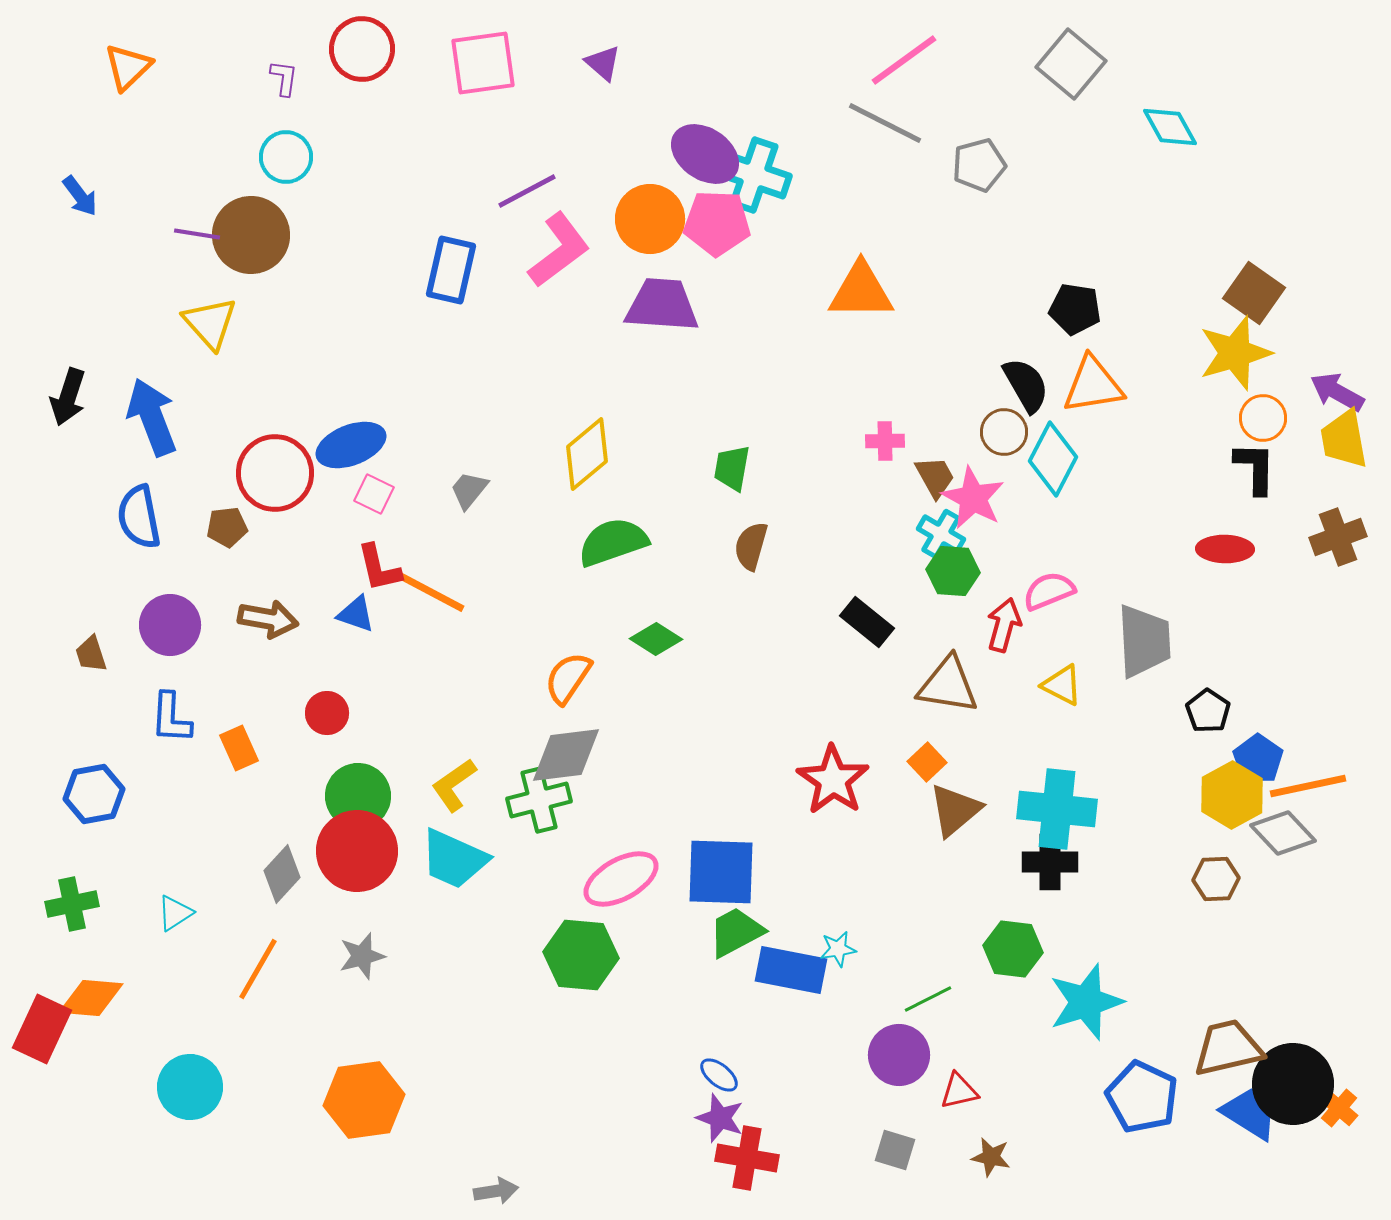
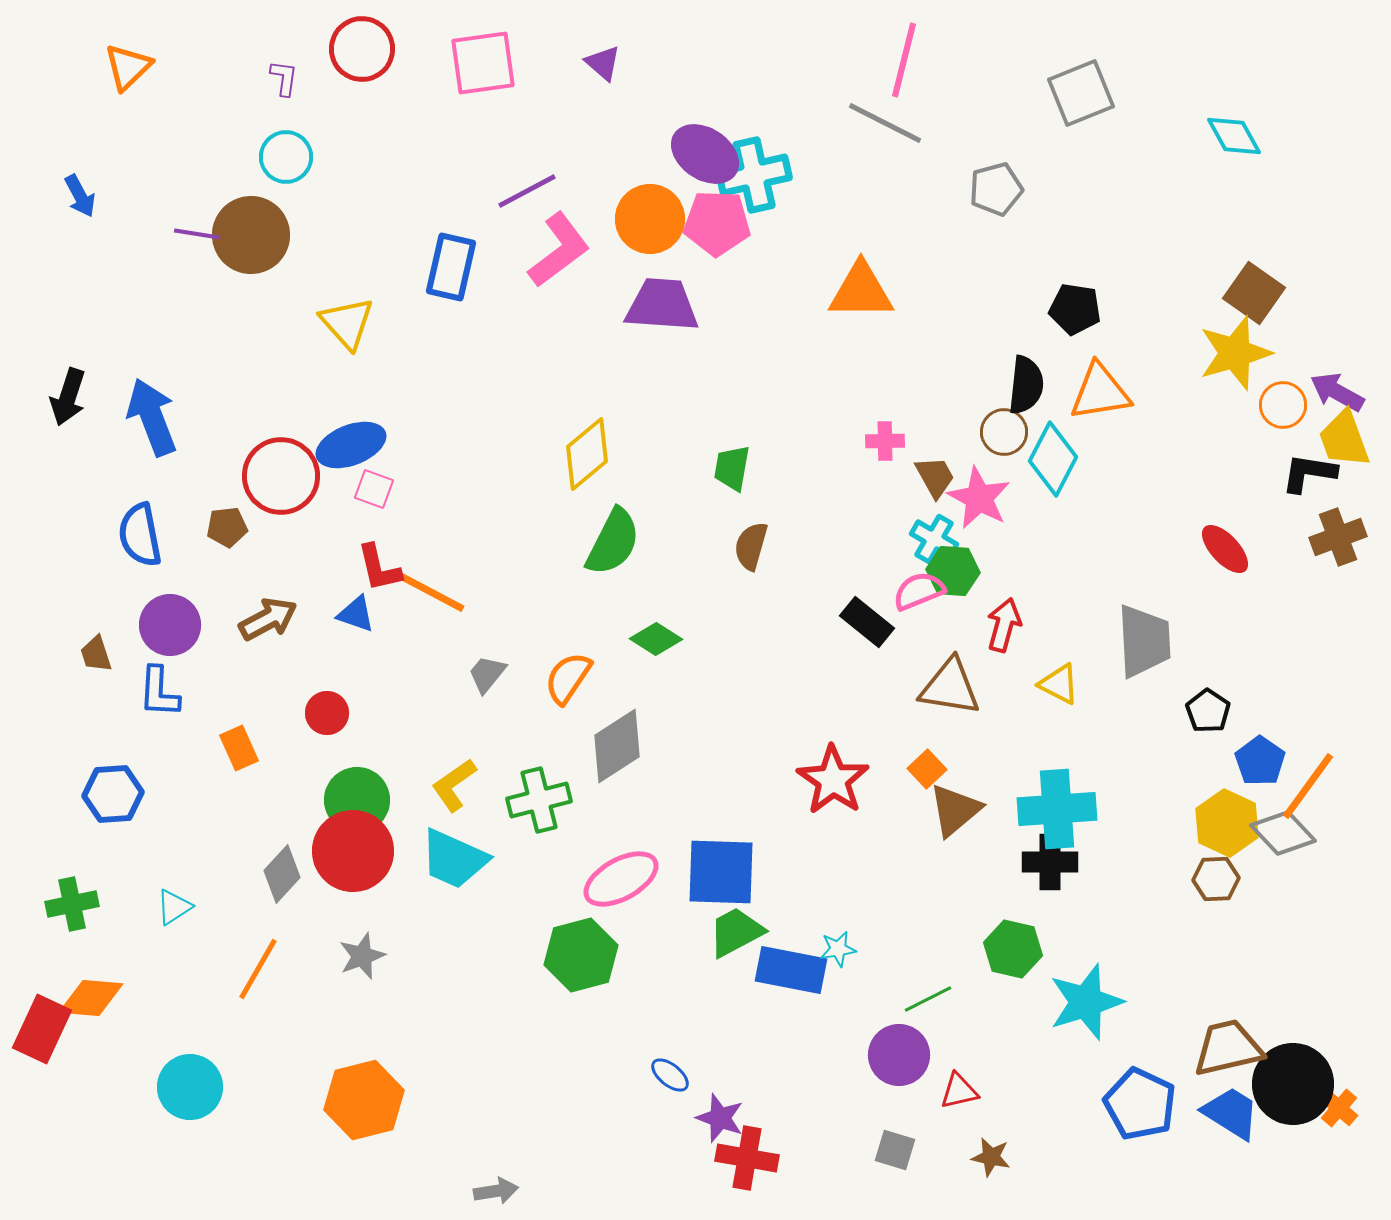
pink line at (904, 60): rotated 40 degrees counterclockwise
gray square at (1071, 64): moved 10 px right, 29 px down; rotated 28 degrees clockwise
cyan diamond at (1170, 127): moved 64 px right, 9 px down
gray pentagon at (979, 165): moved 17 px right, 24 px down
cyan cross at (754, 175): rotated 32 degrees counterclockwise
blue arrow at (80, 196): rotated 9 degrees clockwise
blue rectangle at (451, 270): moved 3 px up
yellow triangle at (210, 323): moved 137 px right
black semicircle at (1026, 385): rotated 36 degrees clockwise
orange triangle at (1093, 385): moved 7 px right, 7 px down
orange circle at (1263, 418): moved 20 px right, 13 px up
yellow trapezoid at (1344, 439): rotated 10 degrees counterclockwise
black L-shape at (1255, 468): moved 54 px right, 5 px down; rotated 82 degrees counterclockwise
red circle at (275, 473): moved 6 px right, 3 px down
gray trapezoid at (469, 490): moved 18 px right, 184 px down
pink square at (374, 494): moved 5 px up; rotated 6 degrees counterclockwise
pink star at (973, 498): moved 6 px right
blue semicircle at (139, 517): moved 1 px right, 18 px down
cyan cross at (941, 534): moved 7 px left, 5 px down
green semicircle at (613, 542): rotated 136 degrees clockwise
red ellipse at (1225, 549): rotated 46 degrees clockwise
pink semicircle at (1049, 591): moved 130 px left
brown arrow at (268, 619): rotated 38 degrees counterclockwise
brown trapezoid at (91, 654): moved 5 px right
brown triangle at (948, 685): moved 2 px right, 2 px down
yellow triangle at (1062, 685): moved 3 px left, 1 px up
blue L-shape at (171, 718): moved 12 px left, 26 px up
gray diamond at (566, 755): moved 51 px right, 9 px up; rotated 26 degrees counterclockwise
blue pentagon at (1258, 759): moved 2 px right, 2 px down
orange square at (927, 762): moved 7 px down
orange line at (1308, 786): rotated 42 degrees counterclockwise
blue hexagon at (94, 794): moved 19 px right; rotated 6 degrees clockwise
yellow hexagon at (1232, 795): moved 5 px left, 28 px down; rotated 6 degrees counterclockwise
green circle at (358, 796): moved 1 px left, 4 px down
cyan cross at (1057, 809): rotated 10 degrees counterclockwise
red circle at (357, 851): moved 4 px left
cyan triangle at (175, 913): moved 1 px left, 6 px up
green hexagon at (1013, 949): rotated 6 degrees clockwise
green hexagon at (581, 955): rotated 20 degrees counterclockwise
gray star at (362, 956): rotated 6 degrees counterclockwise
blue ellipse at (719, 1075): moved 49 px left
blue pentagon at (1142, 1097): moved 2 px left, 7 px down
orange hexagon at (364, 1100): rotated 6 degrees counterclockwise
blue trapezoid at (1250, 1113): moved 19 px left
